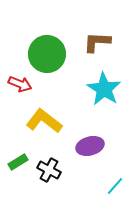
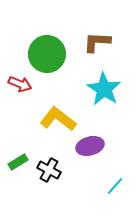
yellow L-shape: moved 14 px right, 2 px up
